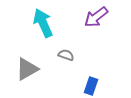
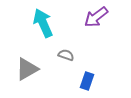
blue rectangle: moved 4 px left, 5 px up
